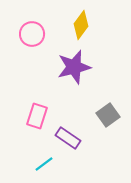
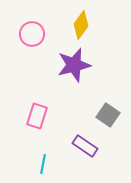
purple star: moved 2 px up
gray square: rotated 20 degrees counterclockwise
purple rectangle: moved 17 px right, 8 px down
cyan line: moved 1 px left; rotated 42 degrees counterclockwise
